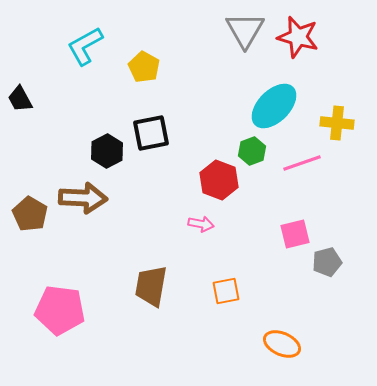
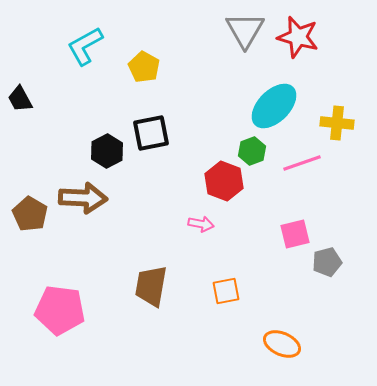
red hexagon: moved 5 px right, 1 px down
